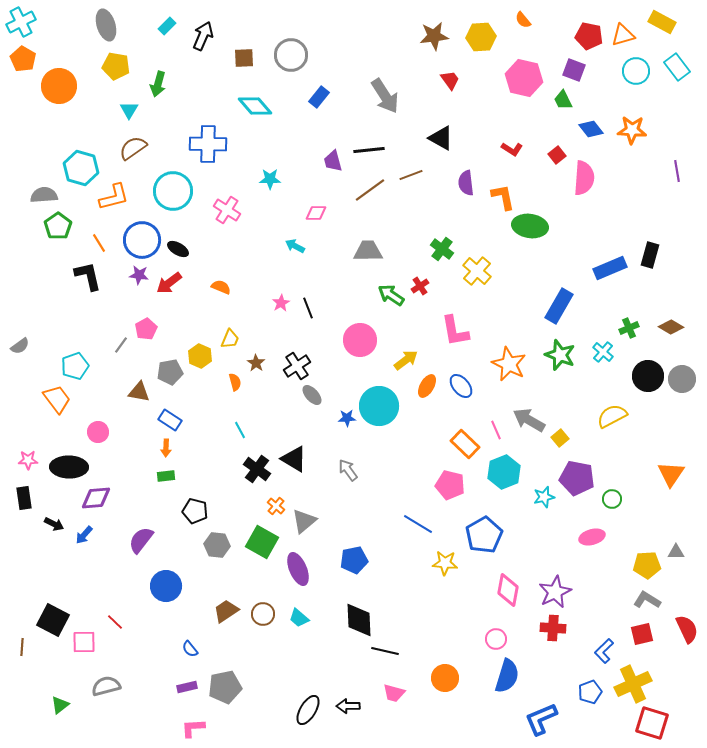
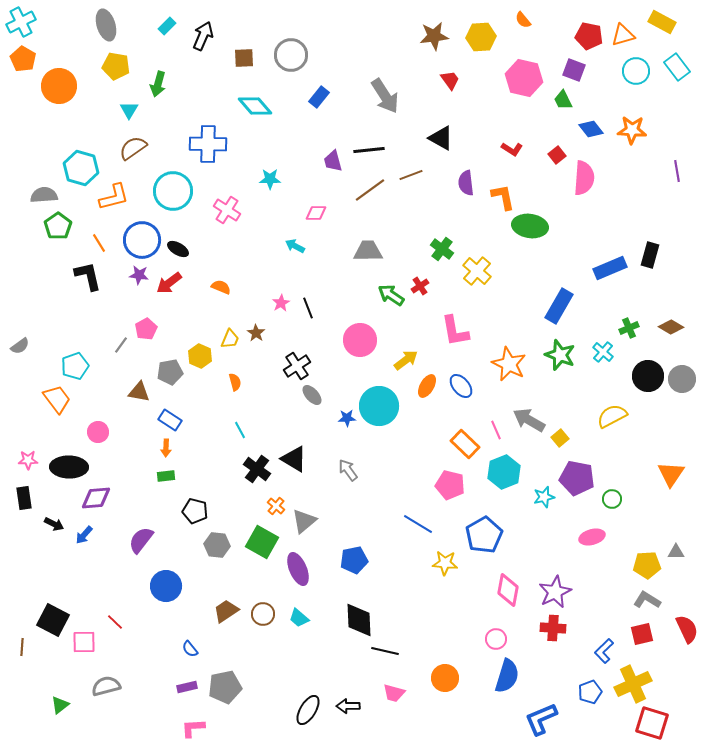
brown star at (256, 363): moved 30 px up
